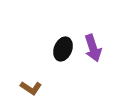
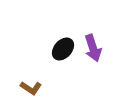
black ellipse: rotated 20 degrees clockwise
